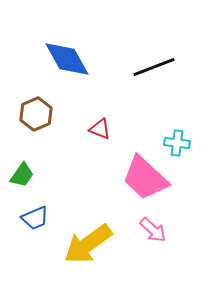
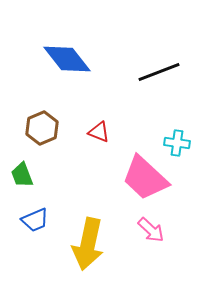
blue diamond: rotated 9 degrees counterclockwise
black line: moved 5 px right, 5 px down
brown hexagon: moved 6 px right, 14 px down
red triangle: moved 1 px left, 3 px down
green trapezoid: rotated 124 degrees clockwise
blue trapezoid: moved 2 px down
pink arrow: moved 2 px left
yellow arrow: rotated 42 degrees counterclockwise
